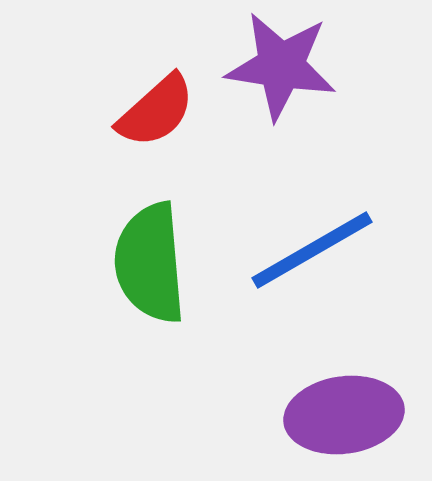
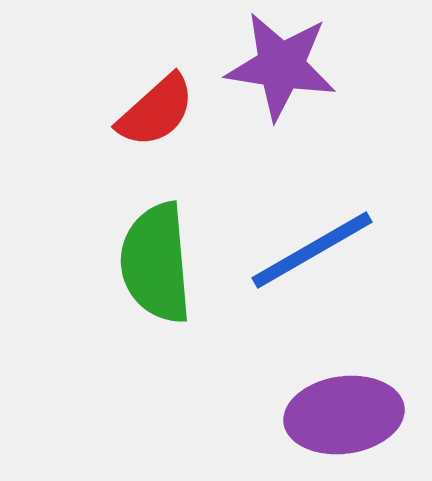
green semicircle: moved 6 px right
